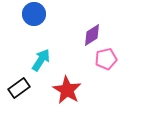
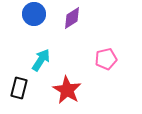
purple diamond: moved 20 px left, 17 px up
black rectangle: rotated 40 degrees counterclockwise
